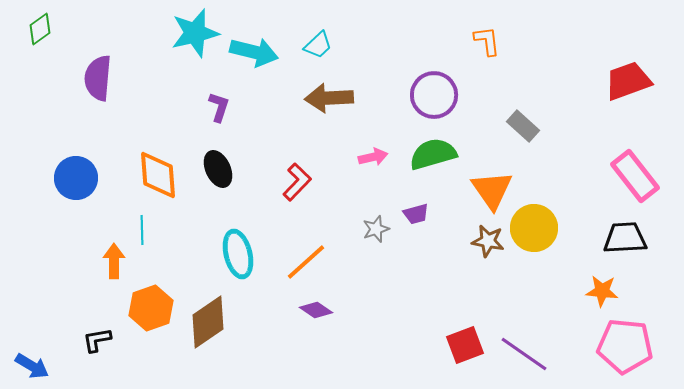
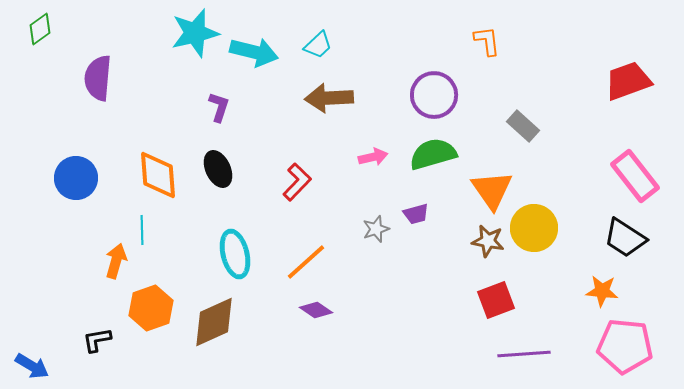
black trapezoid: rotated 144 degrees counterclockwise
cyan ellipse: moved 3 px left
orange arrow: moved 2 px right; rotated 16 degrees clockwise
brown diamond: moved 6 px right; rotated 10 degrees clockwise
red square: moved 31 px right, 45 px up
purple line: rotated 39 degrees counterclockwise
